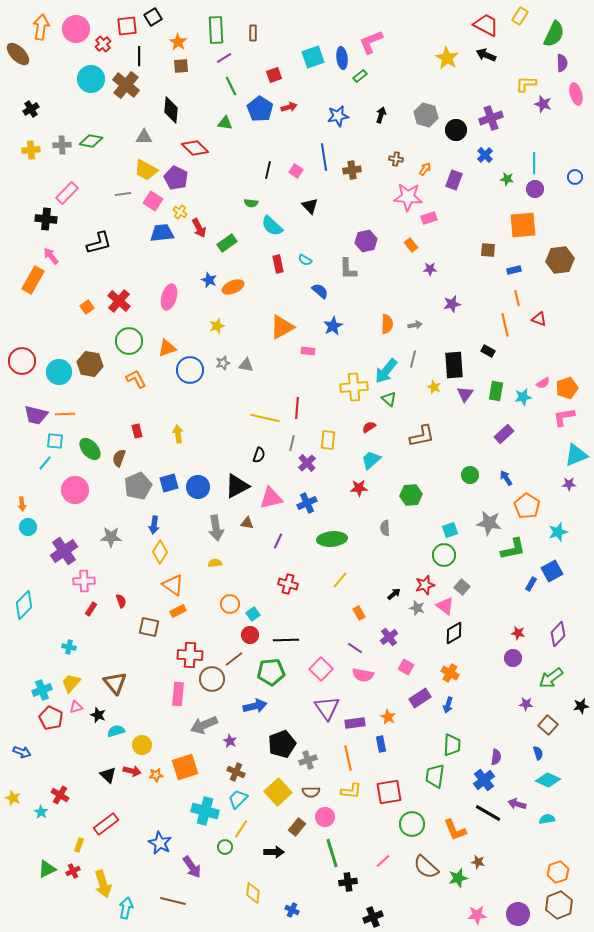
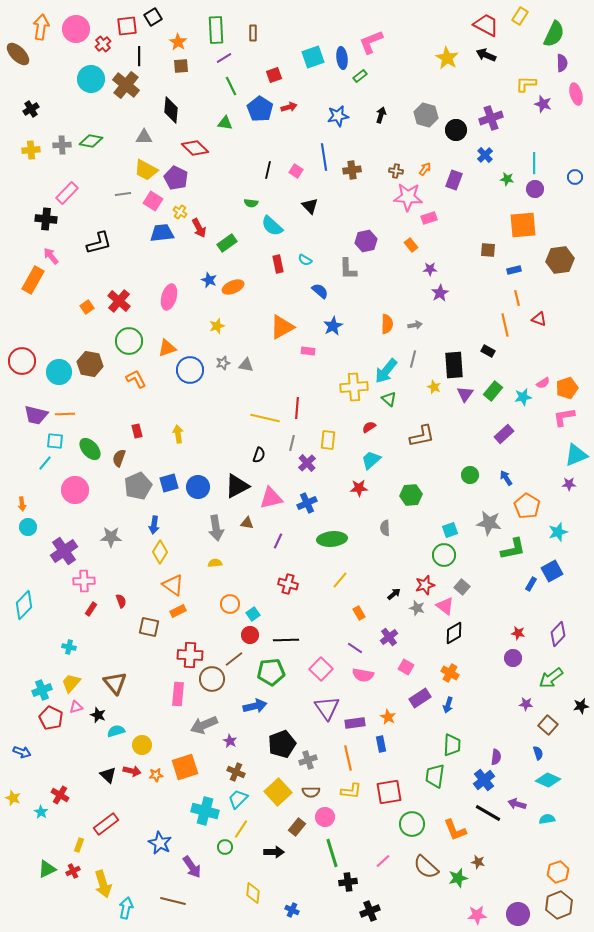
brown cross at (396, 159): moved 12 px down
purple star at (452, 304): moved 12 px left, 11 px up; rotated 18 degrees counterclockwise
green rectangle at (496, 391): moved 3 px left; rotated 30 degrees clockwise
black cross at (373, 917): moved 3 px left, 6 px up
